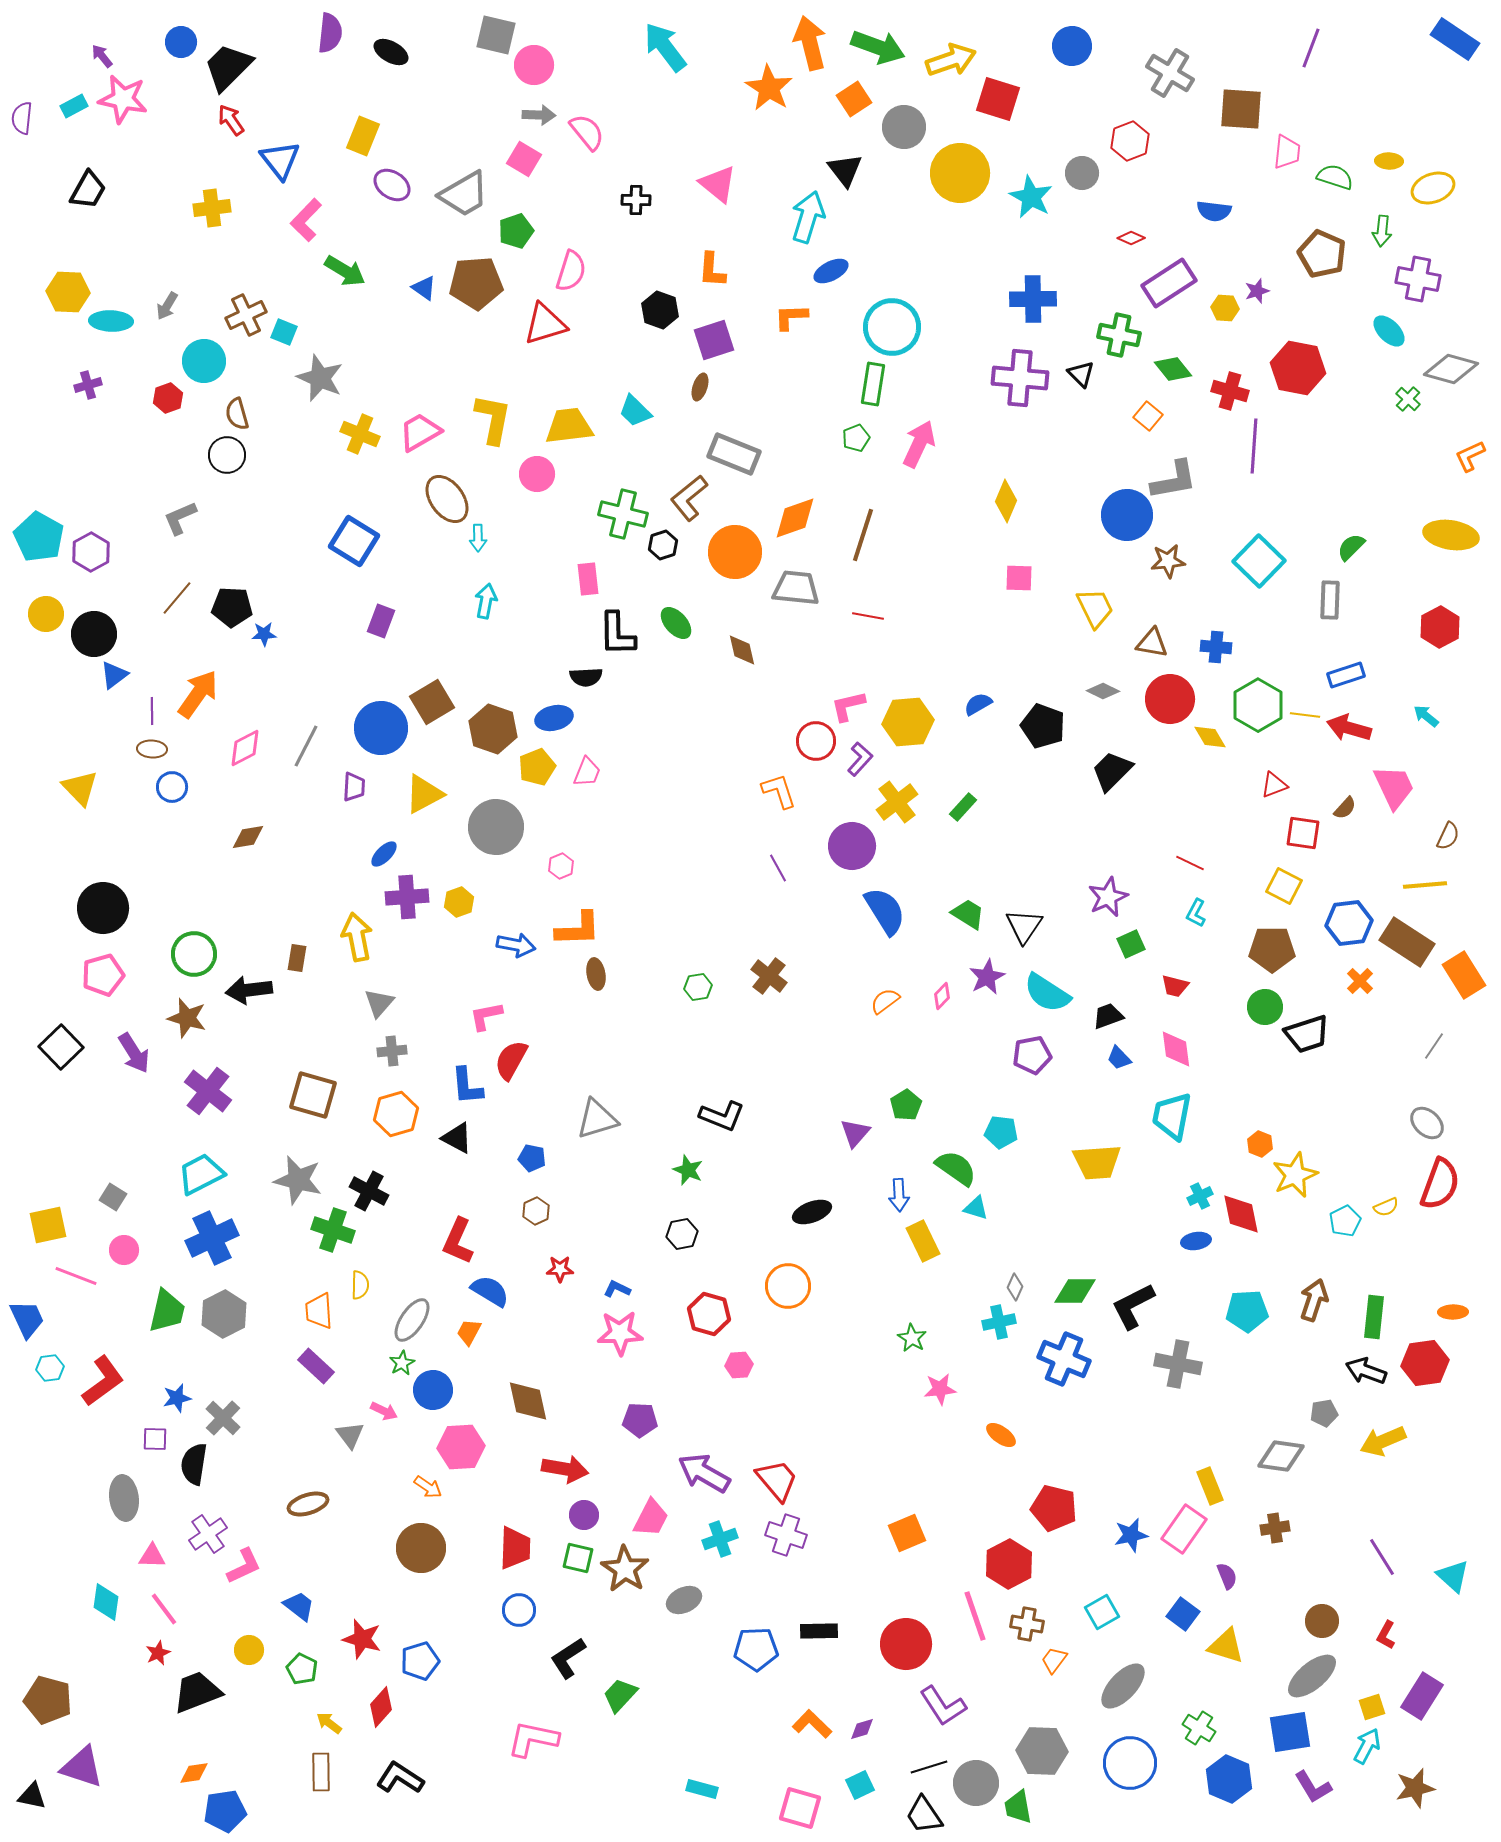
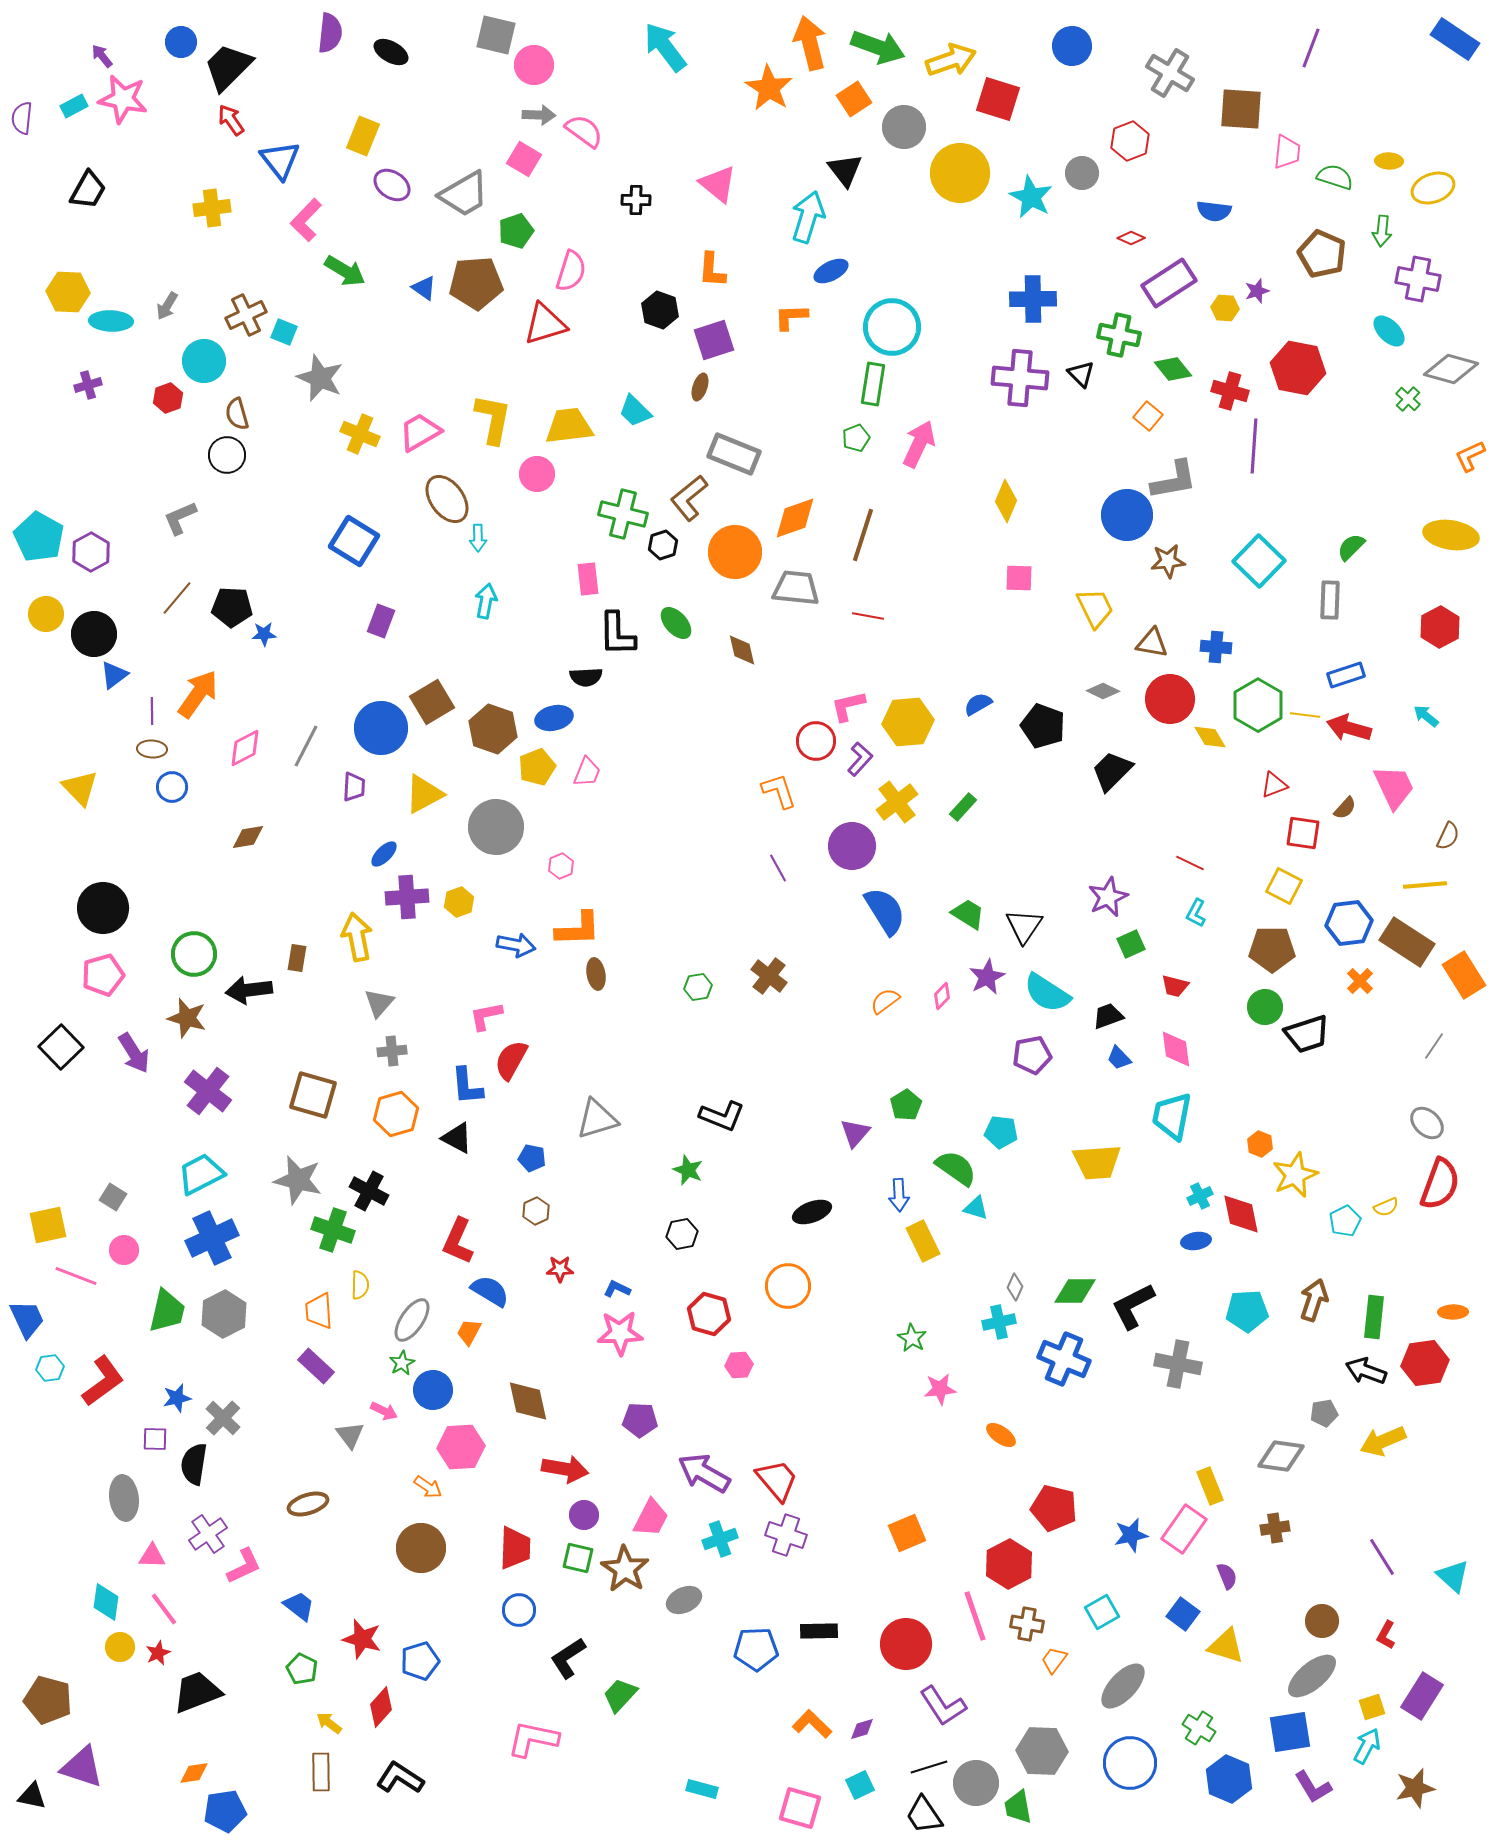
pink semicircle at (587, 132): moved 3 px left, 1 px up; rotated 15 degrees counterclockwise
yellow circle at (249, 1650): moved 129 px left, 3 px up
